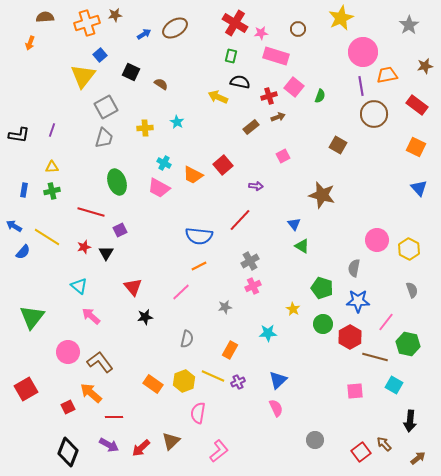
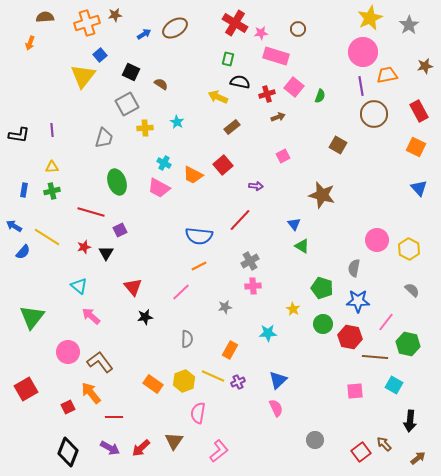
yellow star at (341, 18): moved 29 px right
green rectangle at (231, 56): moved 3 px left, 3 px down
red cross at (269, 96): moved 2 px left, 2 px up
red rectangle at (417, 105): moved 2 px right, 6 px down; rotated 25 degrees clockwise
gray square at (106, 107): moved 21 px right, 3 px up
brown rectangle at (251, 127): moved 19 px left
purple line at (52, 130): rotated 24 degrees counterclockwise
pink cross at (253, 286): rotated 21 degrees clockwise
gray semicircle at (412, 290): rotated 28 degrees counterclockwise
red hexagon at (350, 337): rotated 20 degrees counterclockwise
gray semicircle at (187, 339): rotated 12 degrees counterclockwise
brown line at (375, 357): rotated 10 degrees counterclockwise
orange arrow at (91, 393): rotated 10 degrees clockwise
brown triangle at (171, 441): moved 3 px right; rotated 12 degrees counterclockwise
purple arrow at (109, 445): moved 1 px right, 3 px down
